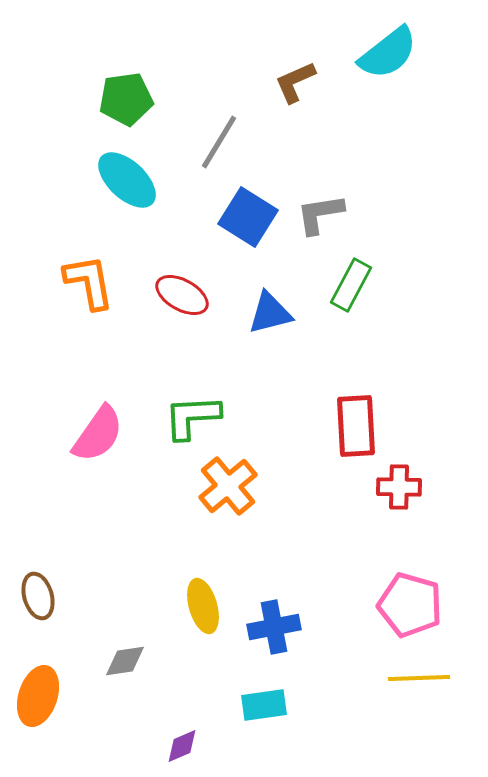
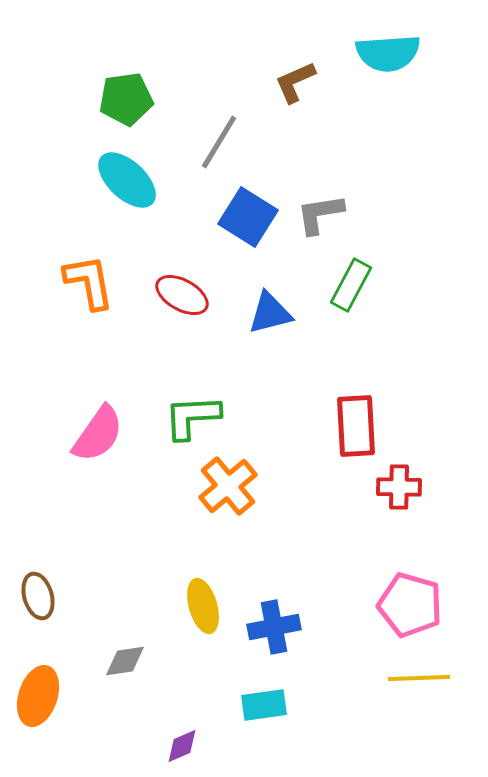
cyan semicircle: rotated 34 degrees clockwise
